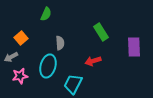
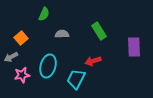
green semicircle: moved 2 px left
green rectangle: moved 2 px left, 1 px up
gray semicircle: moved 2 px right, 9 px up; rotated 88 degrees counterclockwise
pink star: moved 2 px right, 1 px up
cyan trapezoid: moved 3 px right, 5 px up
